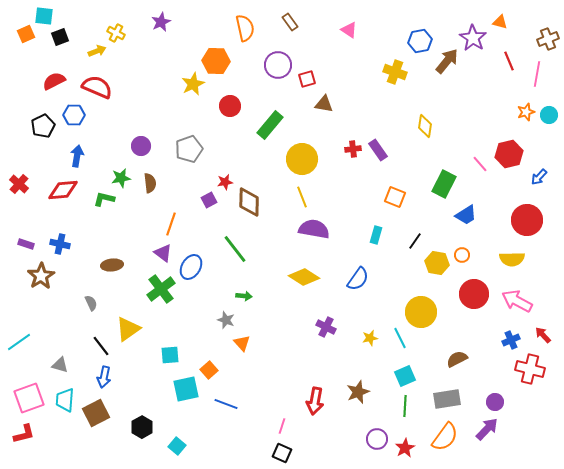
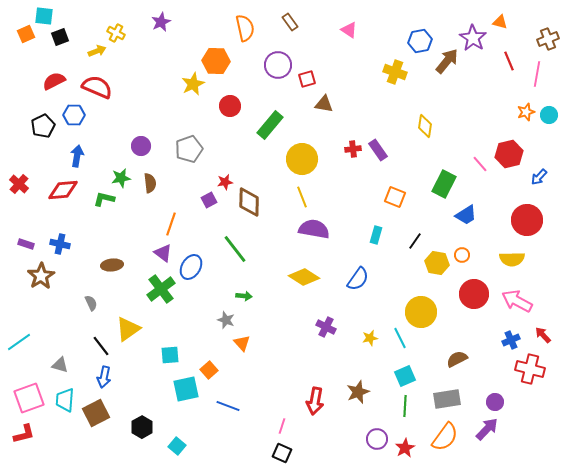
blue line at (226, 404): moved 2 px right, 2 px down
